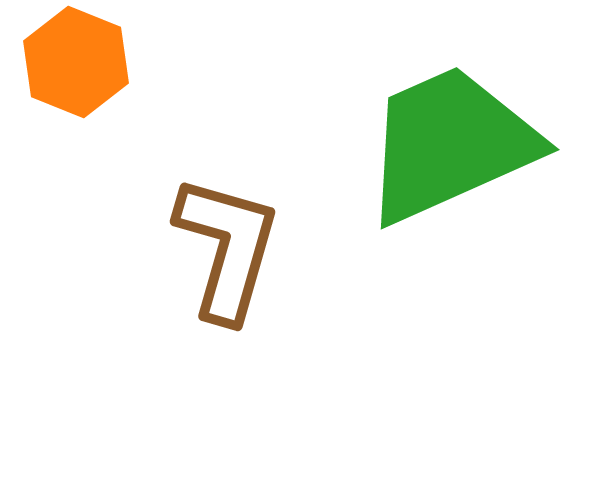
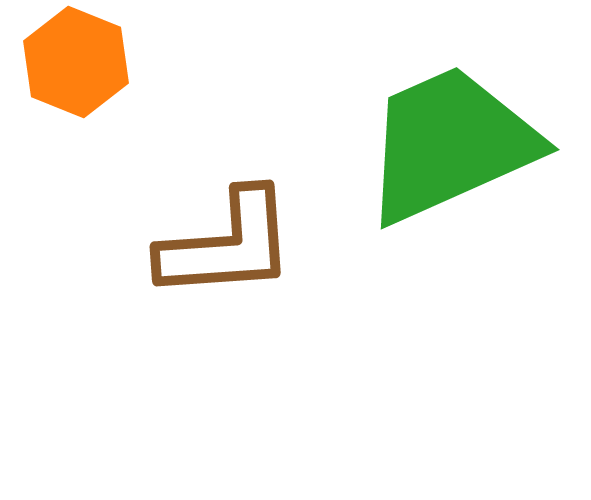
brown L-shape: moved 3 px up; rotated 70 degrees clockwise
